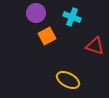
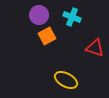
purple circle: moved 3 px right, 2 px down
red triangle: moved 2 px down
yellow ellipse: moved 2 px left
